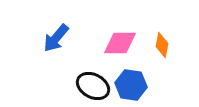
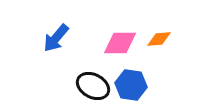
orange diamond: moved 3 px left, 6 px up; rotated 75 degrees clockwise
